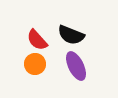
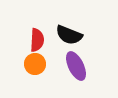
black semicircle: moved 2 px left
red semicircle: rotated 135 degrees counterclockwise
